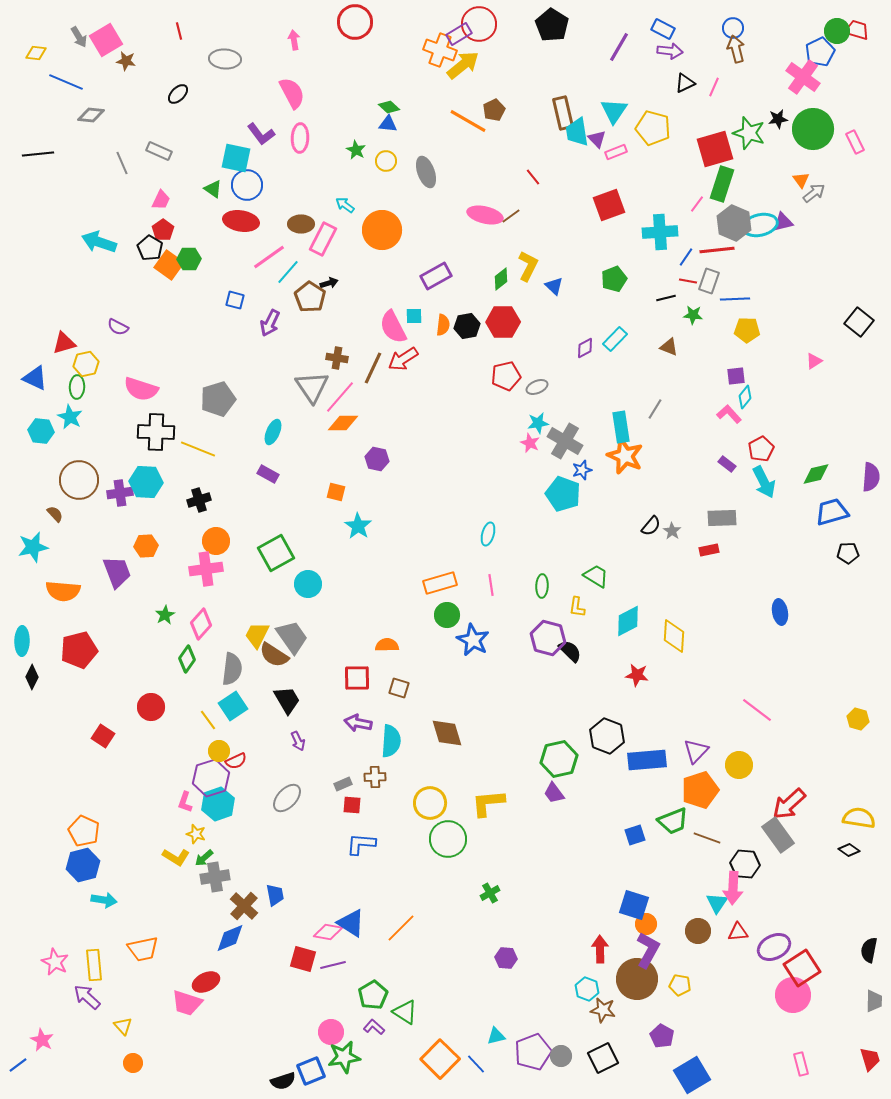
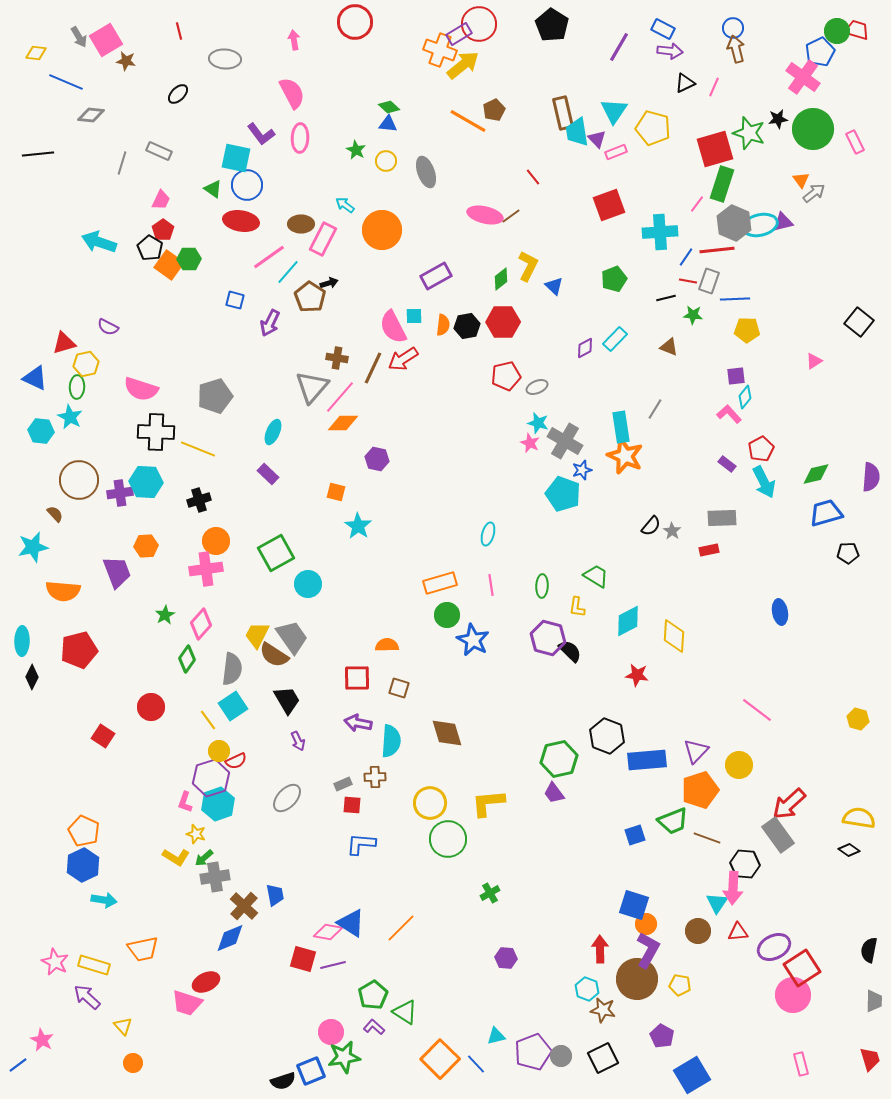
gray line at (122, 163): rotated 40 degrees clockwise
purple semicircle at (118, 327): moved 10 px left
gray triangle at (312, 387): rotated 15 degrees clockwise
gray pentagon at (218, 399): moved 3 px left, 3 px up
cyan star at (538, 423): rotated 25 degrees clockwise
purple rectangle at (268, 474): rotated 15 degrees clockwise
blue trapezoid at (832, 512): moved 6 px left, 1 px down
blue hexagon at (83, 865): rotated 12 degrees counterclockwise
yellow rectangle at (94, 965): rotated 68 degrees counterclockwise
